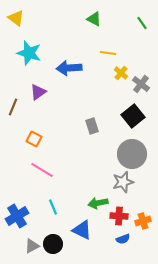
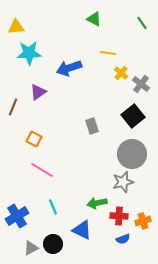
yellow triangle: moved 9 px down; rotated 42 degrees counterclockwise
cyan star: rotated 20 degrees counterclockwise
blue arrow: rotated 15 degrees counterclockwise
green arrow: moved 1 px left
gray triangle: moved 1 px left, 2 px down
